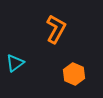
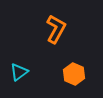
cyan triangle: moved 4 px right, 9 px down
